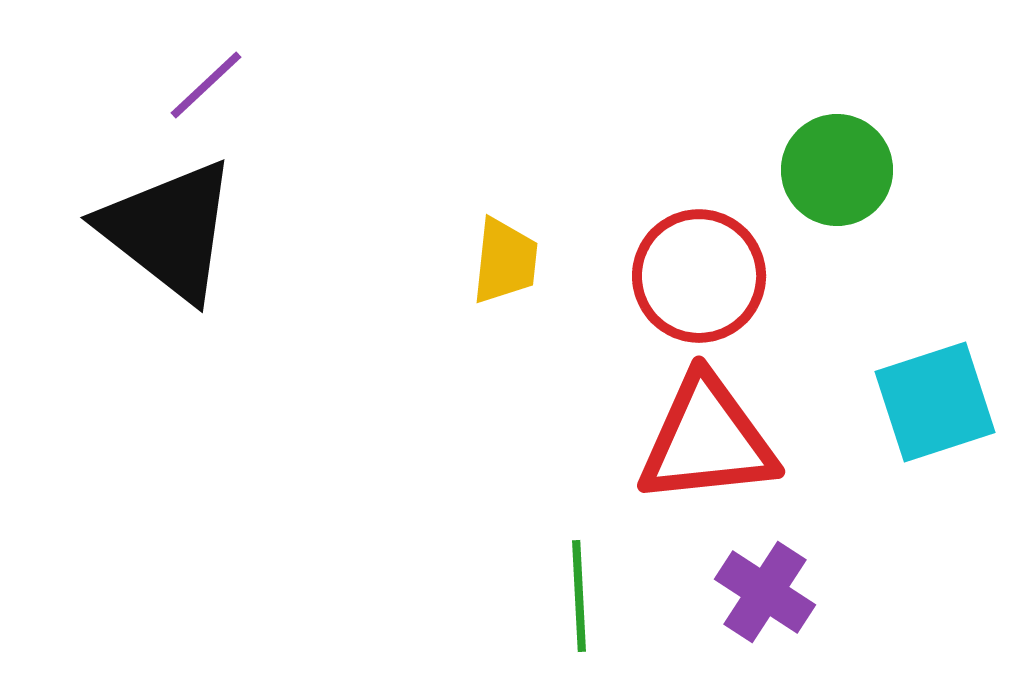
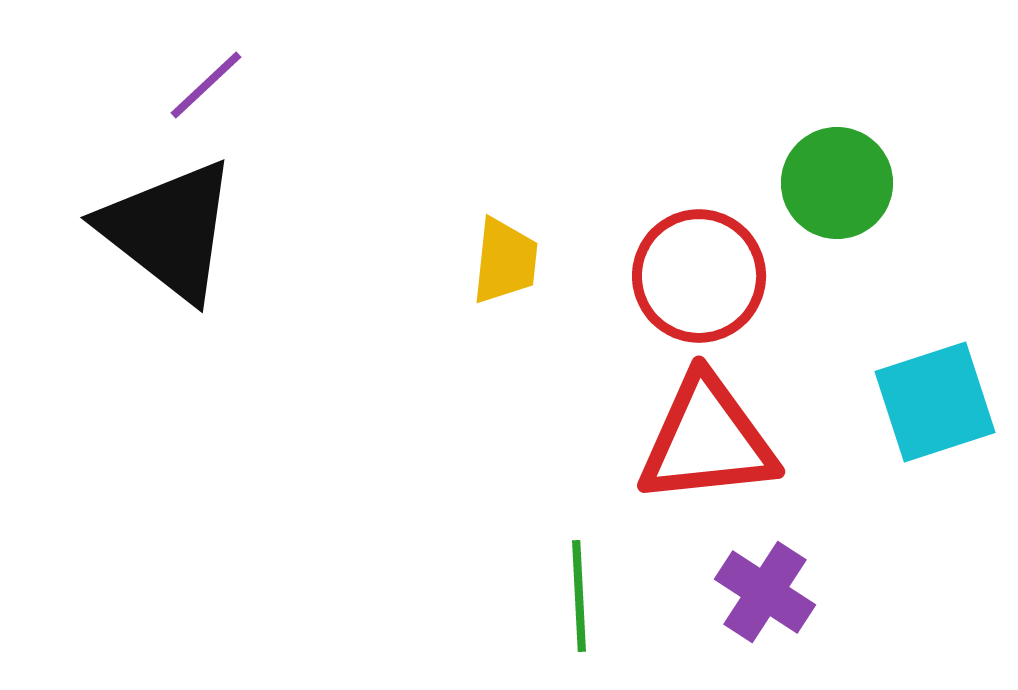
green circle: moved 13 px down
